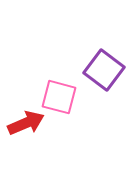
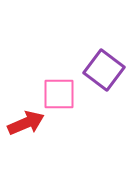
pink square: moved 3 px up; rotated 15 degrees counterclockwise
